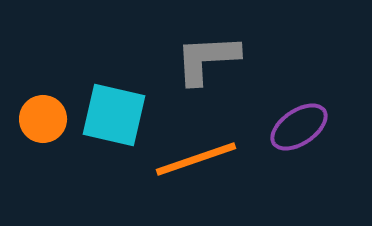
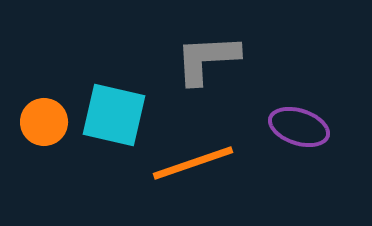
orange circle: moved 1 px right, 3 px down
purple ellipse: rotated 52 degrees clockwise
orange line: moved 3 px left, 4 px down
